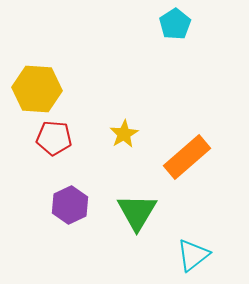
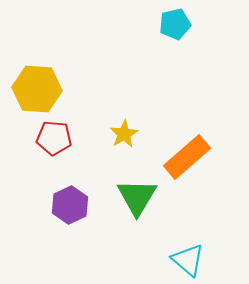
cyan pentagon: rotated 20 degrees clockwise
green triangle: moved 15 px up
cyan triangle: moved 5 px left, 5 px down; rotated 42 degrees counterclockwise
